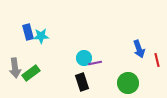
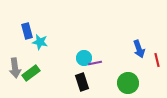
blue rectangle: moved 1 px left, 1 px up
cyan star: moved 1 px left, 6 px down; rotated 14 degrees clockwise
